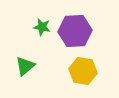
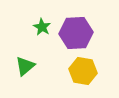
green star: rotated 18 degrees clockwise
purple hexagon: moved 1 px right, 2 px down
